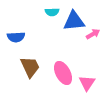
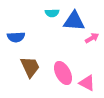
cyan semicircle: moved 1 px down
blue triangle: rotated 10 degrees clockwise
pink arrow: moved 1 px left, 4 px down
pink triangle: rotated 36 degrees counterclockwise
